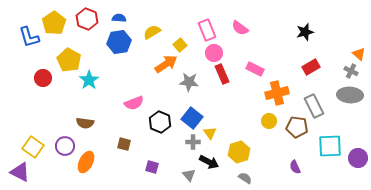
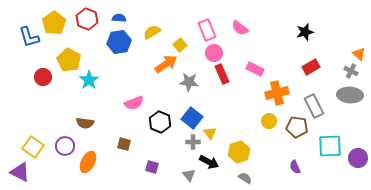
red circle at (43, 78): moved 1 px up
orange ellipse at (86, 162): moved 2 px right
